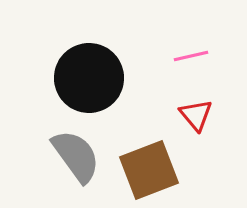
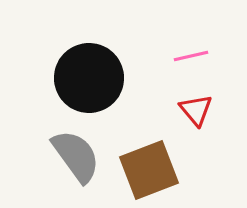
red triangle: moved 5 px up
